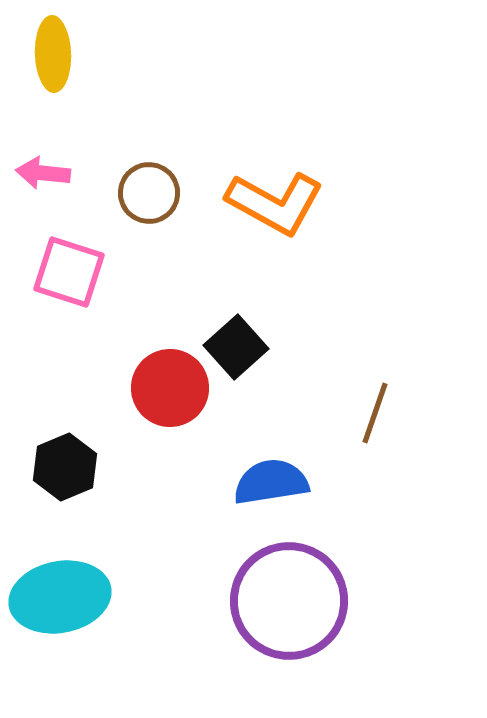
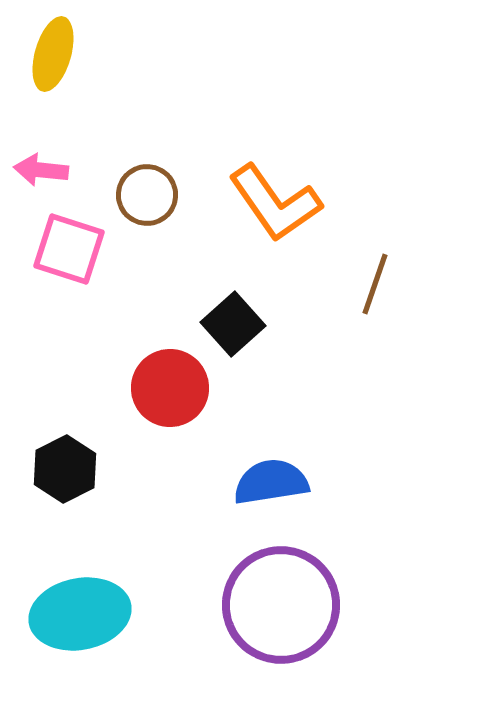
yellow ellipse: rotated 18 degrees clockwise
pink arrow: moved 2 px left, 3 px up
brown circle: moved 2 px left, 2 px down
orange L-shape: rotated 26 degrees clockwise
pink square: moved 23 px up
black square: moved 3 px left, 23 px up
brown line: moved 129 px up
black hexagon: moved 2 px down; rotated 4 degrees counterclockwise
cyan ellipse: moved 20 px right, 17 px down
purple circle: moved 8 px left, 4 px down
